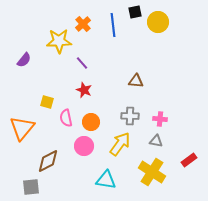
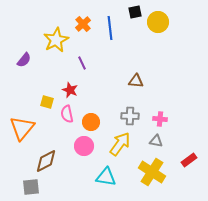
blue line: moved 3 px left, 3 px down
yellow star: moved 3 px left, 1 px up; rotated 25 degrees counterclockwise
purple line: rotated 16 degrees clockwise
red star: moved 14 px left
pink semicircle: moved 1 px right, 4 px up
brown diamond: moved 2 px left
cyan triangle: moved 3 px up
